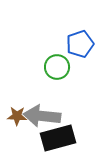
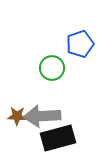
green circle: moved 5 px left, 1 px down
gray arrow: rotated 9 degrees counterclockwise
